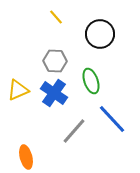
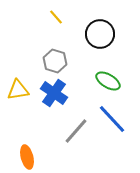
gray hexagon: rotated 15 degrees clockwise
green ellipse: moved 17 px right; rotated 40 degrees counterclockwise
yellow triangle: rotated 15 degrees clockwise
gray line: moved 2 px right
orange ellipse: moved 1 px right
